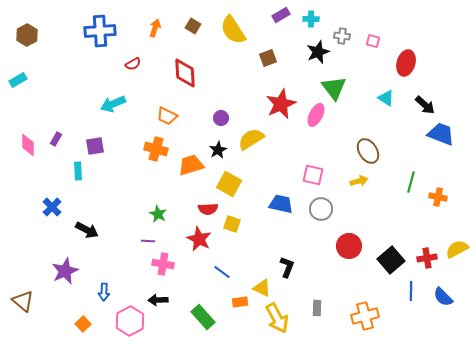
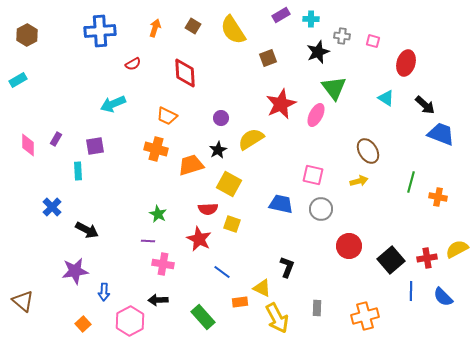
purple star at (65, 271): moved 10 px right; rotated 16 degrees clockwise
